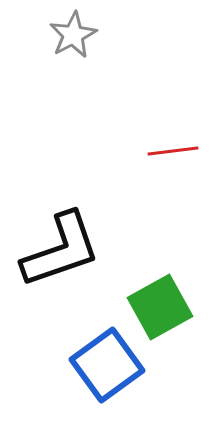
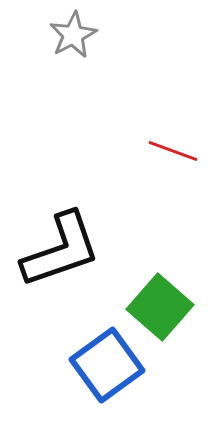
red line: rotated 27 degrees clockwise
green square: rotated 20 degrees counterclockwise
